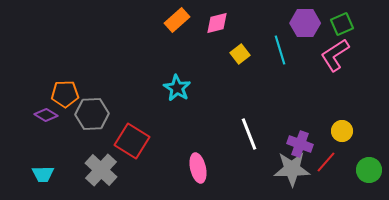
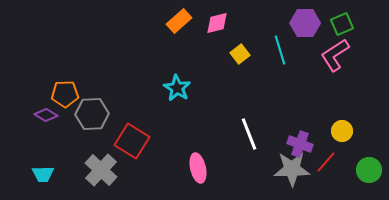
orange rectangle: moved 2 px right, 1 px down
